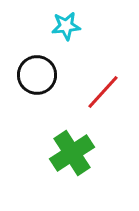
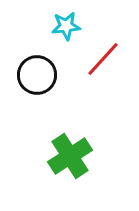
red line: moved 33 px up
green cross: moved 2 px left, 3 px down
